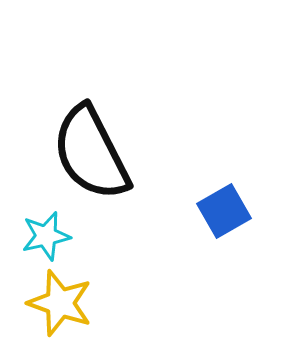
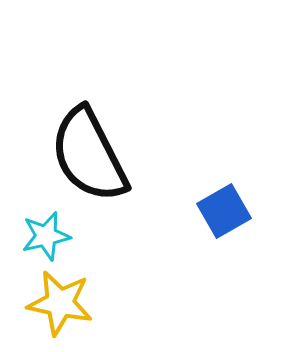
black semicircle: moved 2 px left, 2 px down
yellow star: rotated 8 degrees counterclockwise
